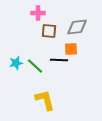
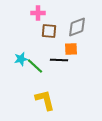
gray diamond: rotated 15 degrees counterclockwise
cyan star: moved 5 px right, 4 px up
